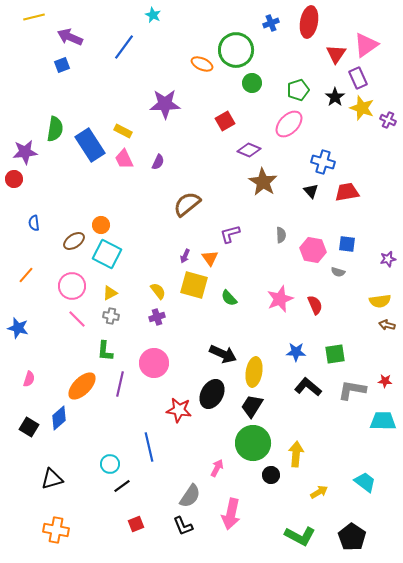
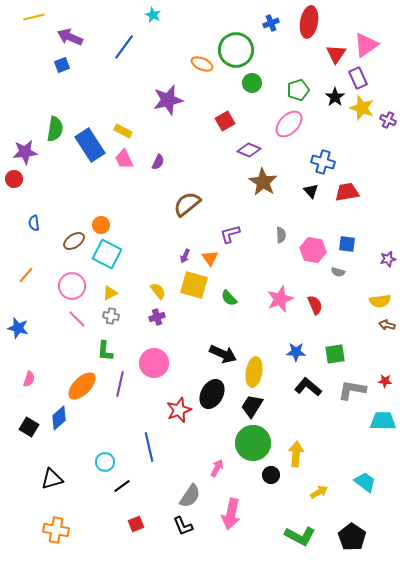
purple star at (165, 104): moved 3 px right, 4 px up; rotated 12 degrees counterclockwise
red star at (179, 410): rotated 30 degrees counterclockwise
cyan circle at (110, 464): moved 5 px left, 2 px up
